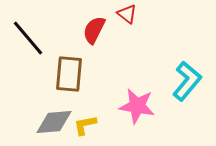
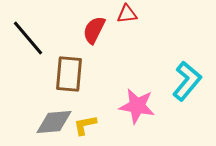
red triangle: rotated 45 degrees counterclockwise
